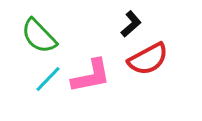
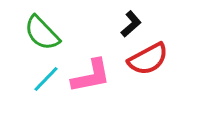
green semicircle: moved 3 px right, 3 px up
cyan line: moved 2 px left
